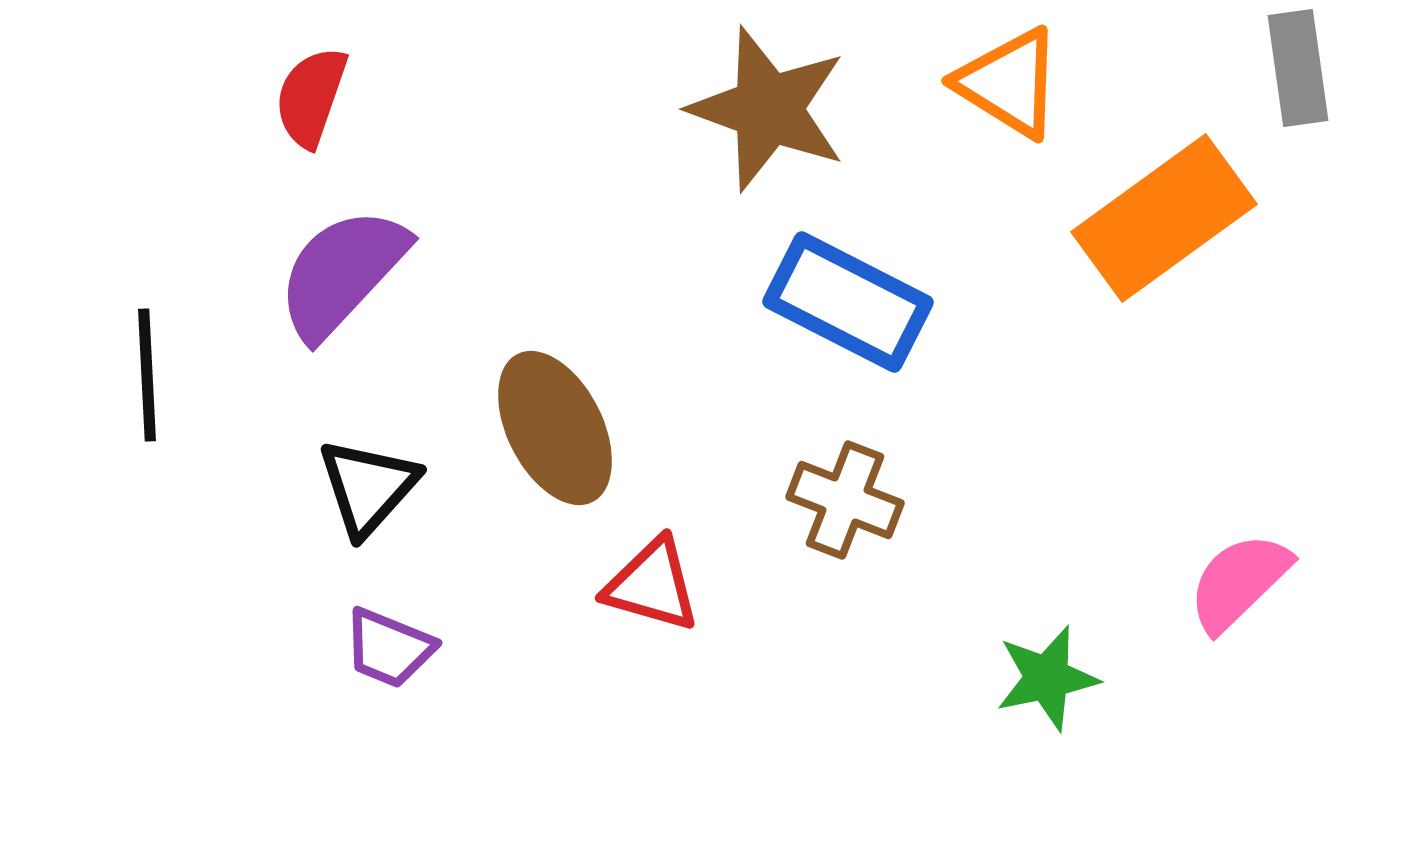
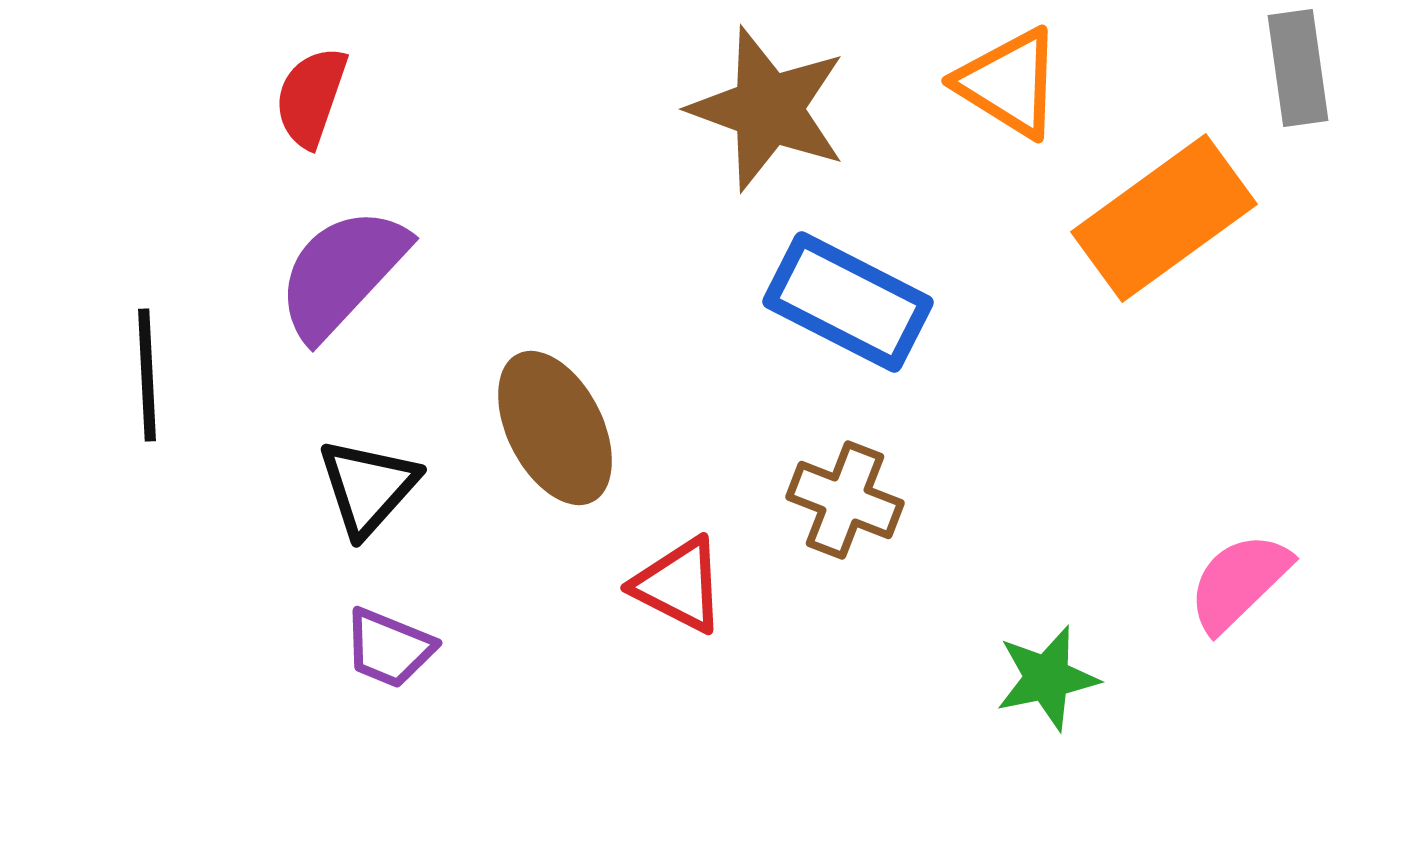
red triangle: moved 27 px right; rotated 11 degrees clockwise
